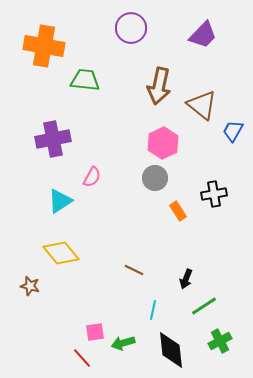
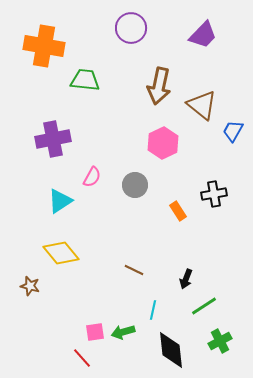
gray circle: moved 20 px left, 7 px down
green arrow: moved 11 px up
